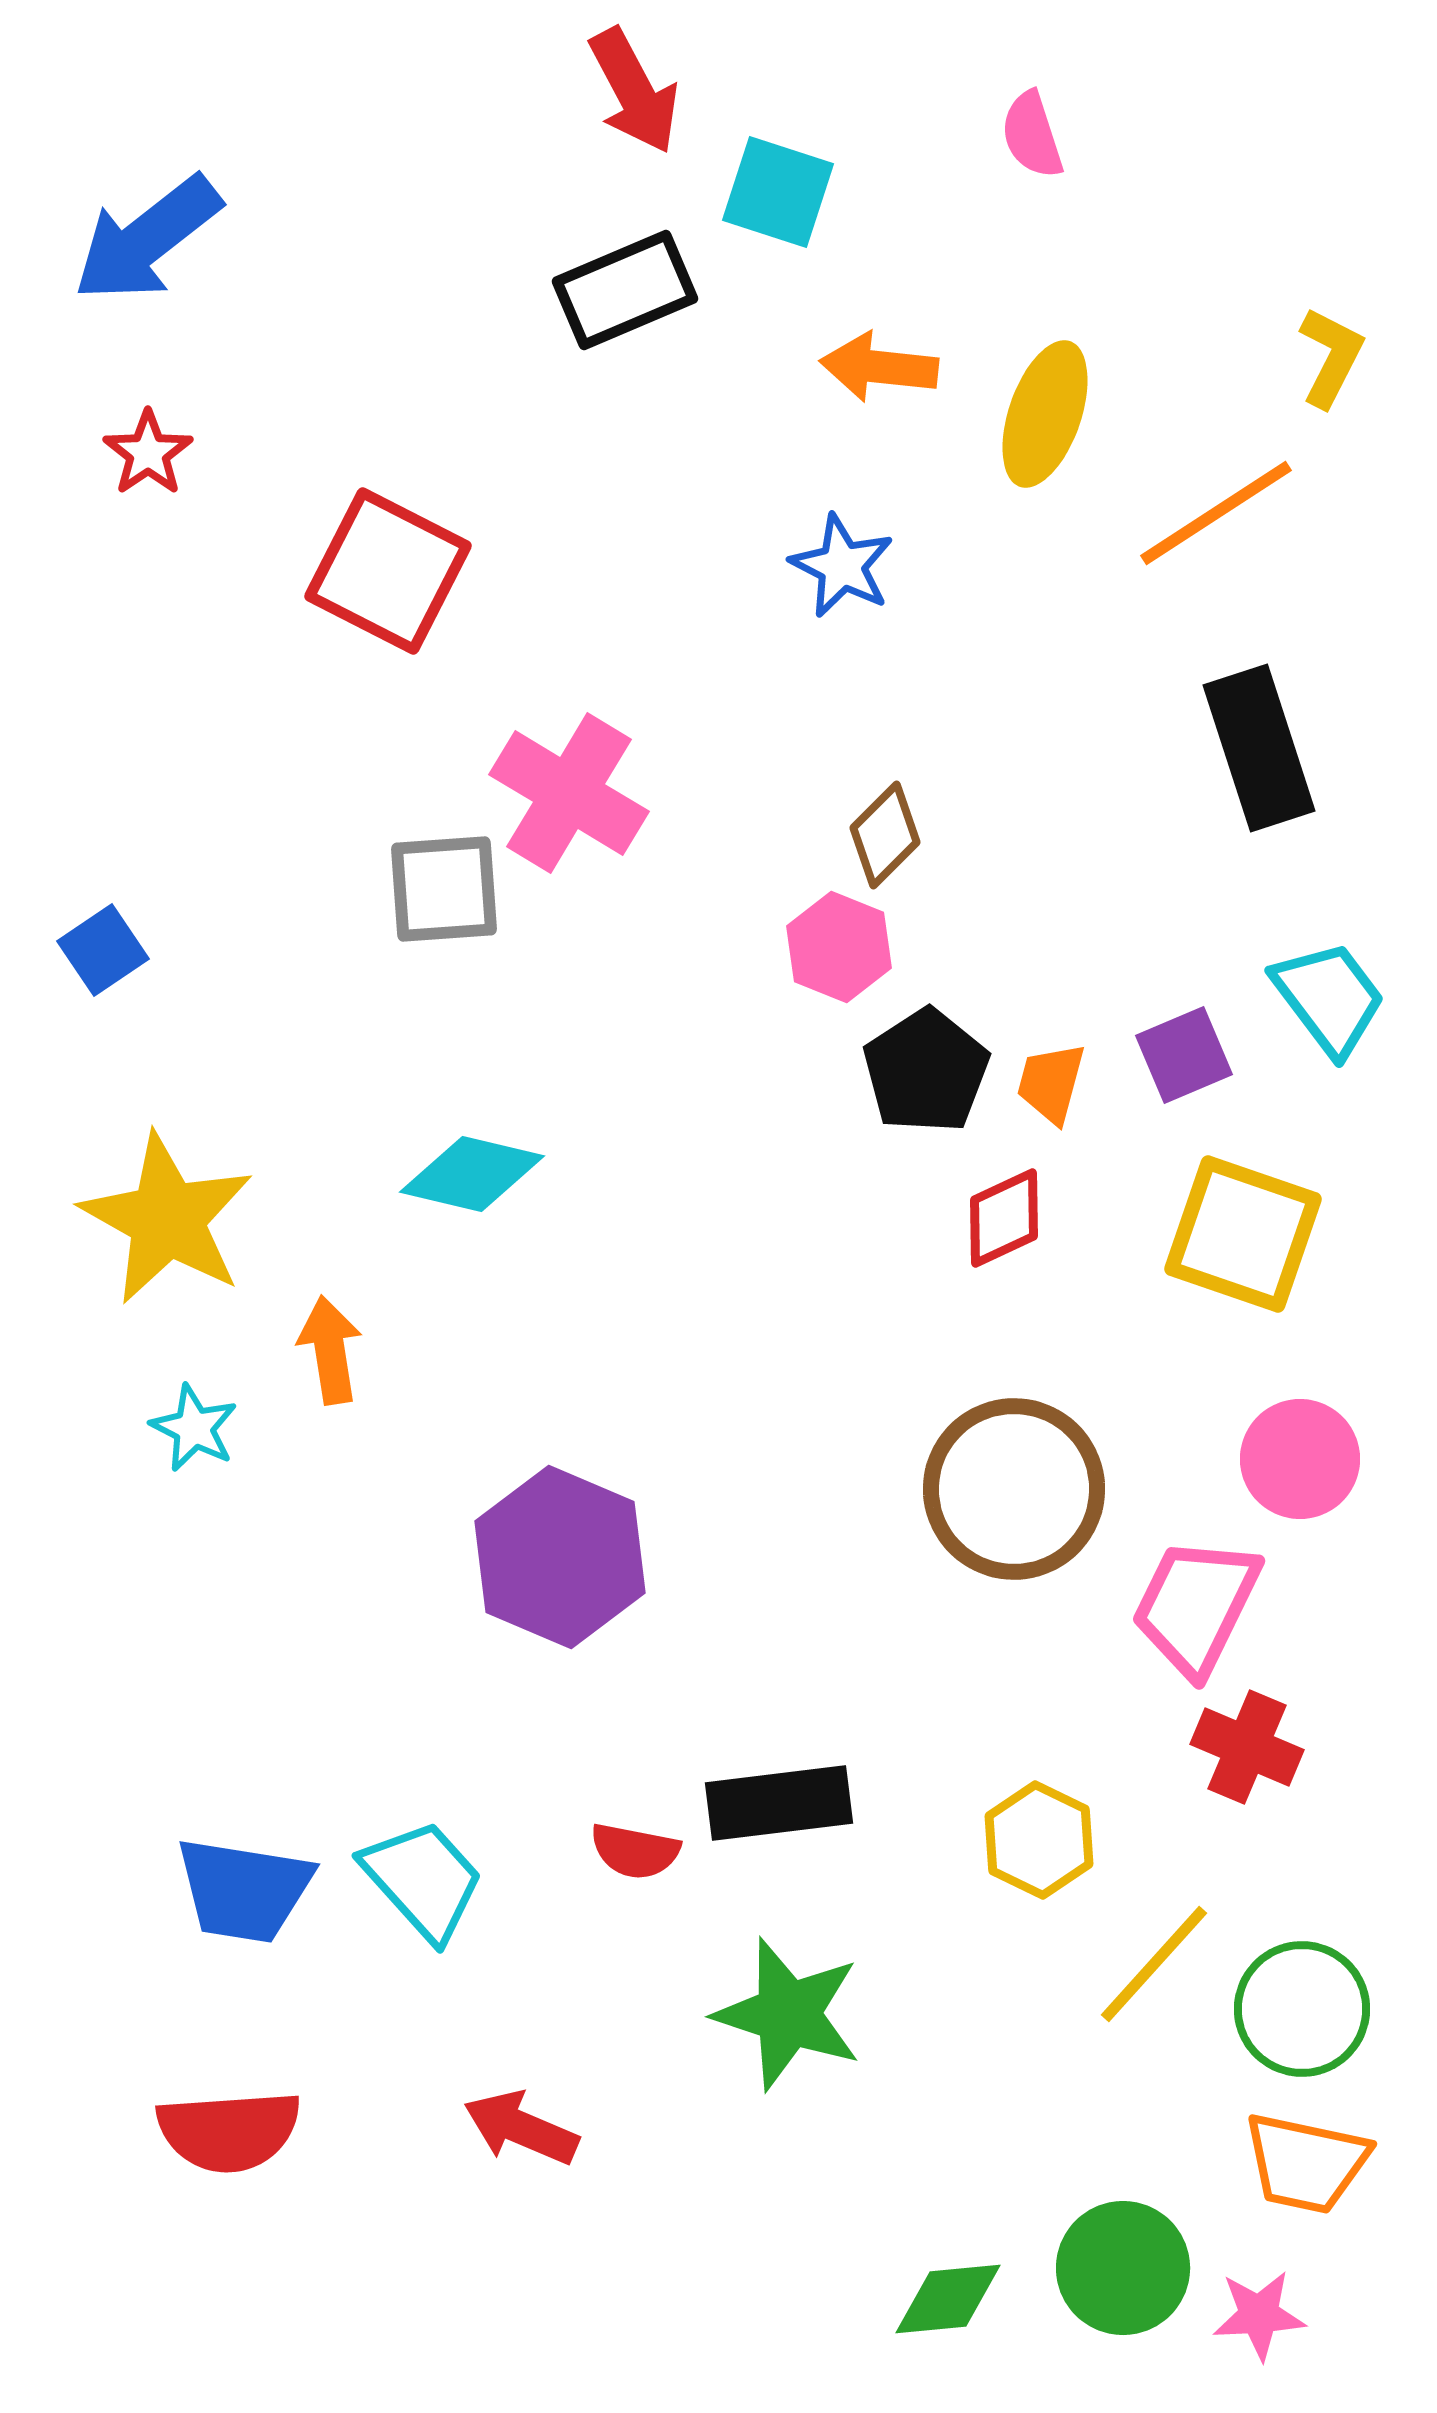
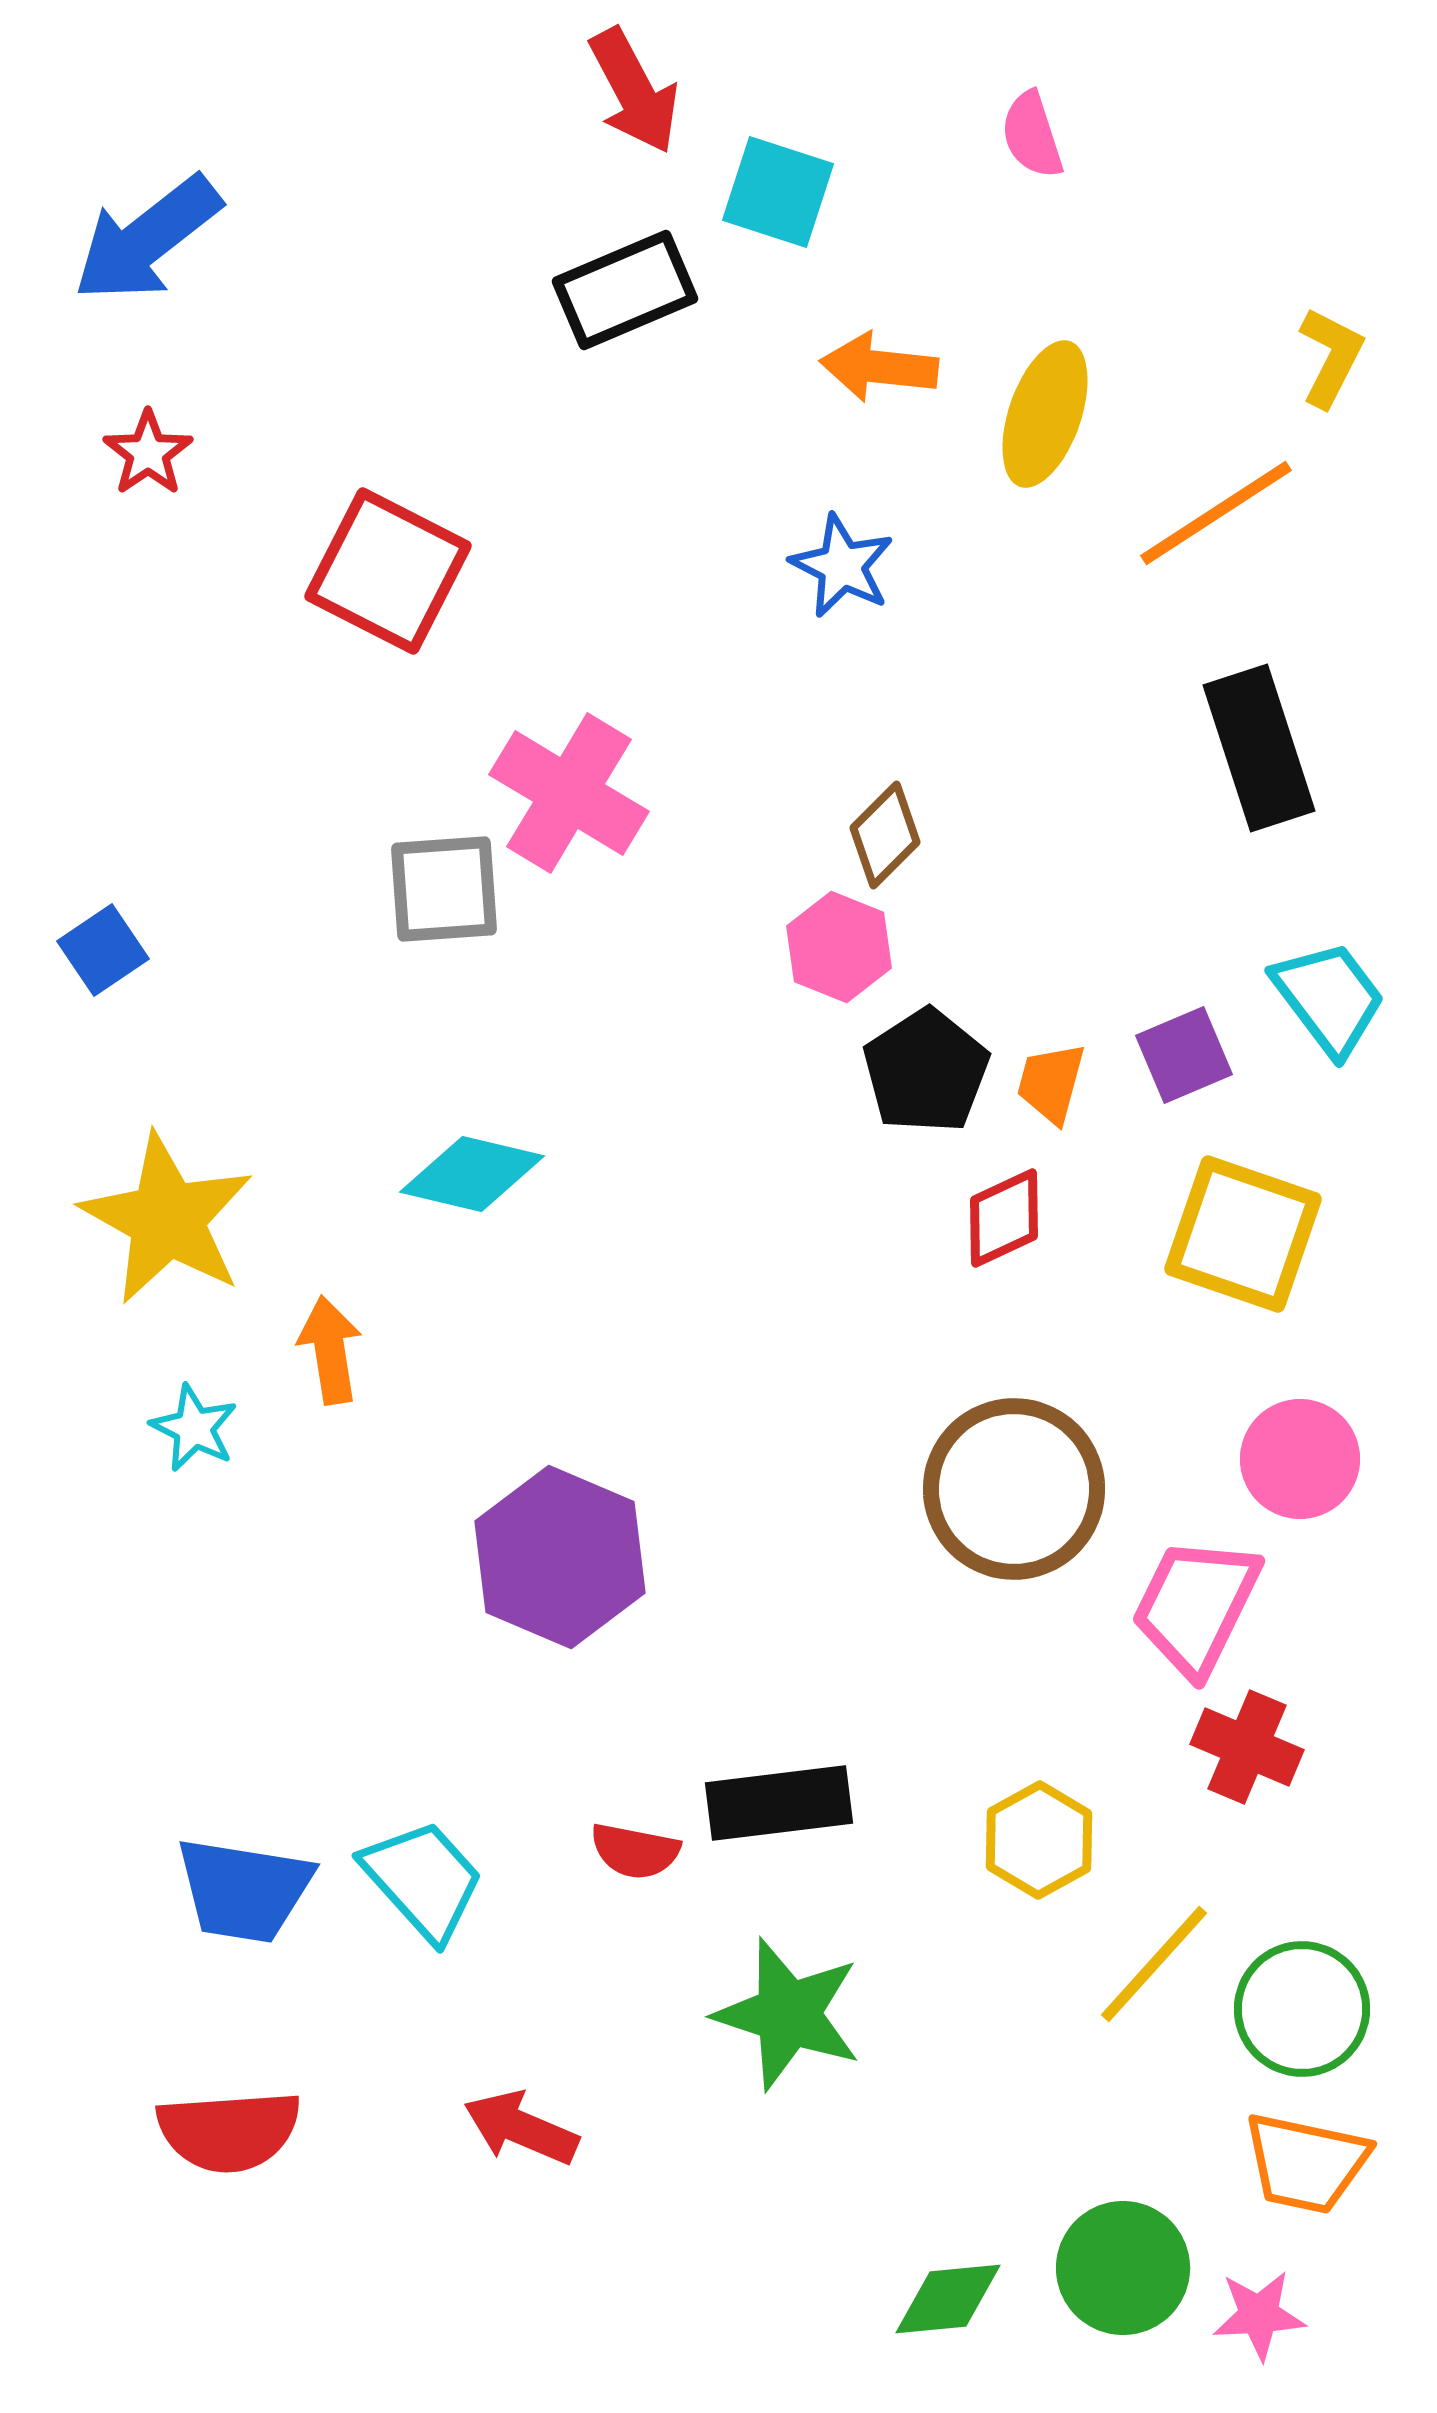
yellow hexagon at (1039, 1840): rotated 5 degrees clockwise
